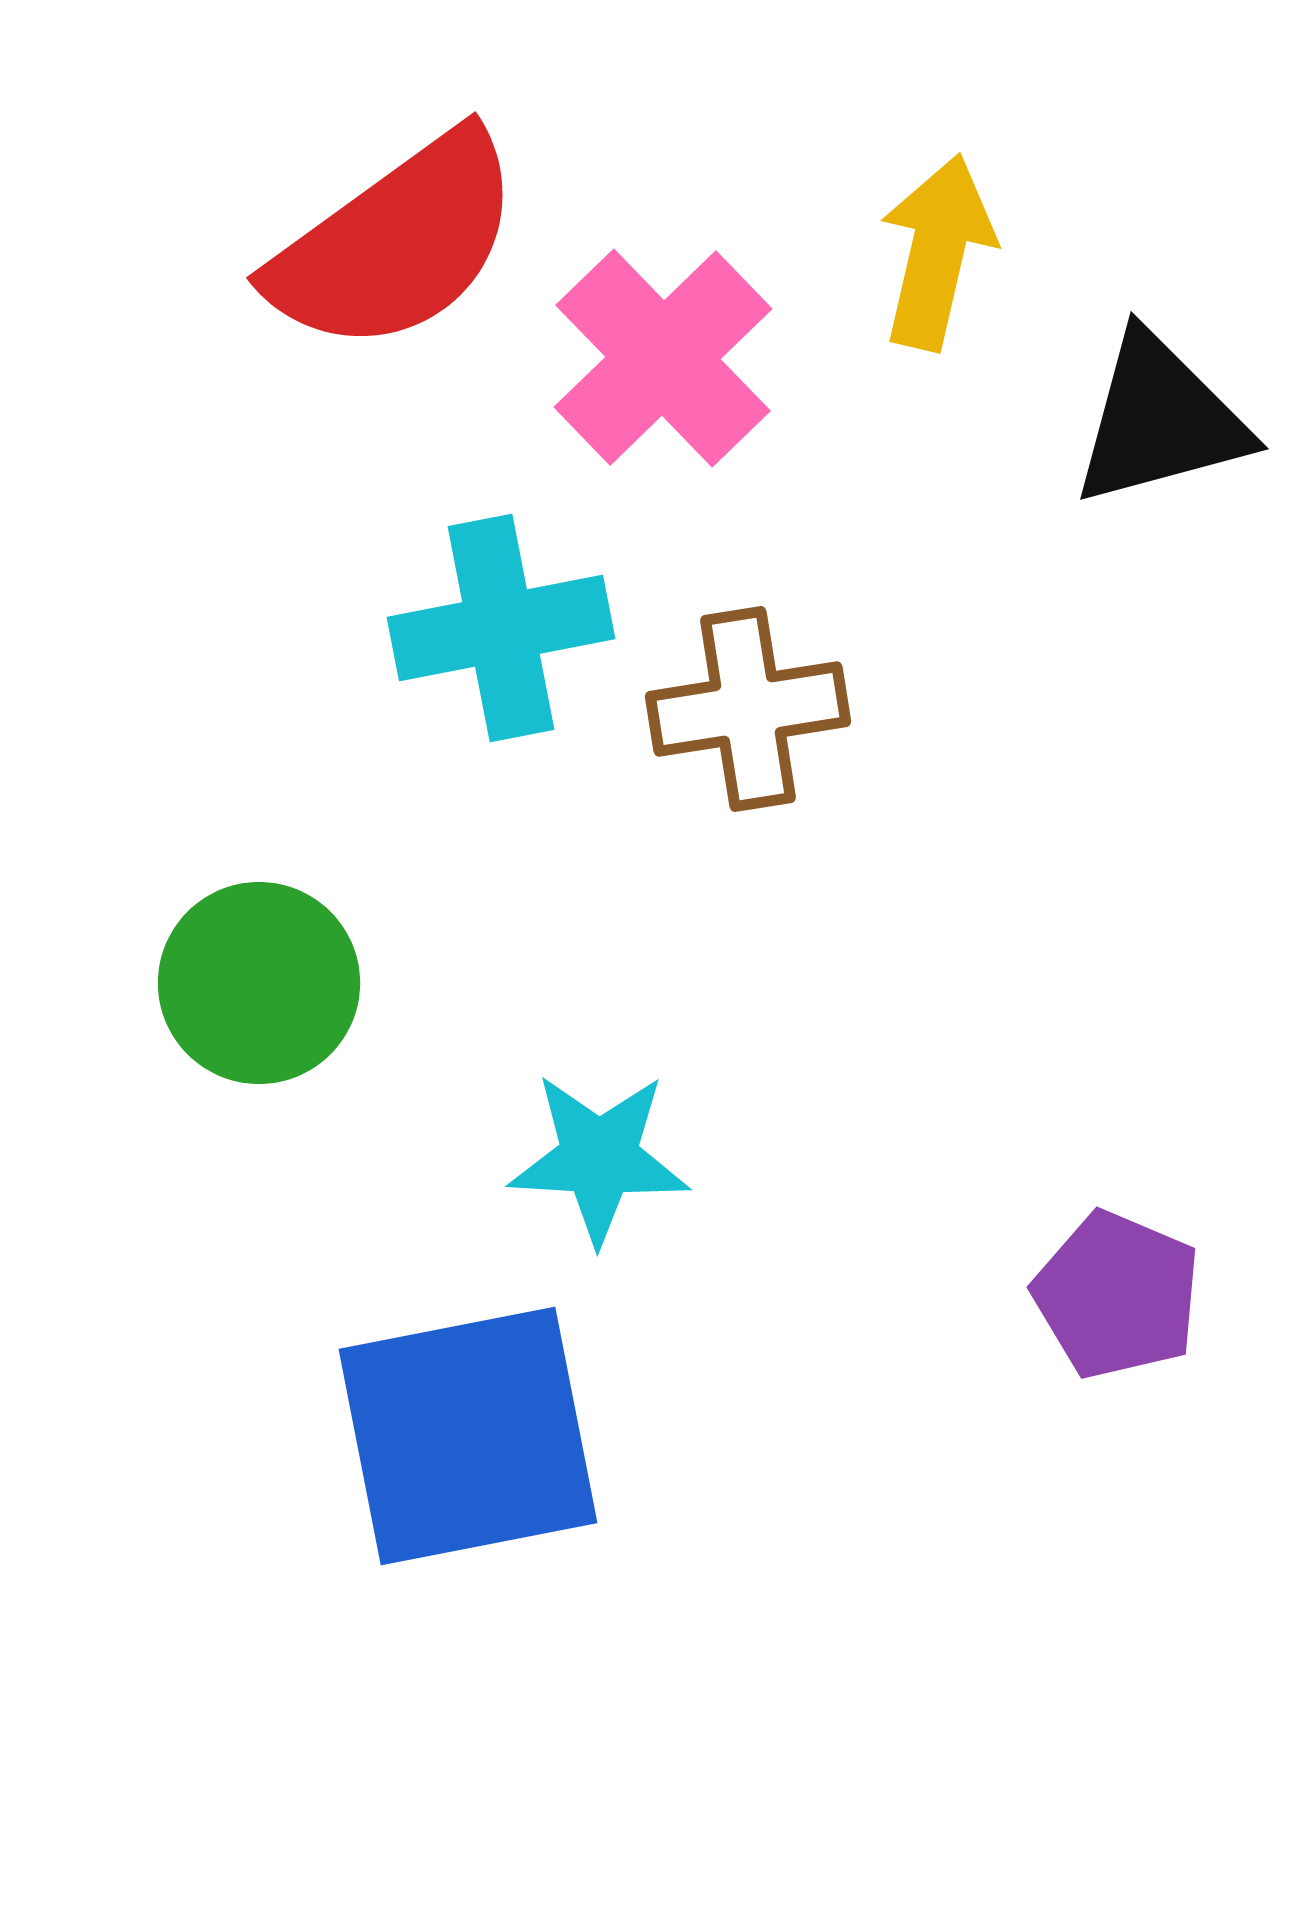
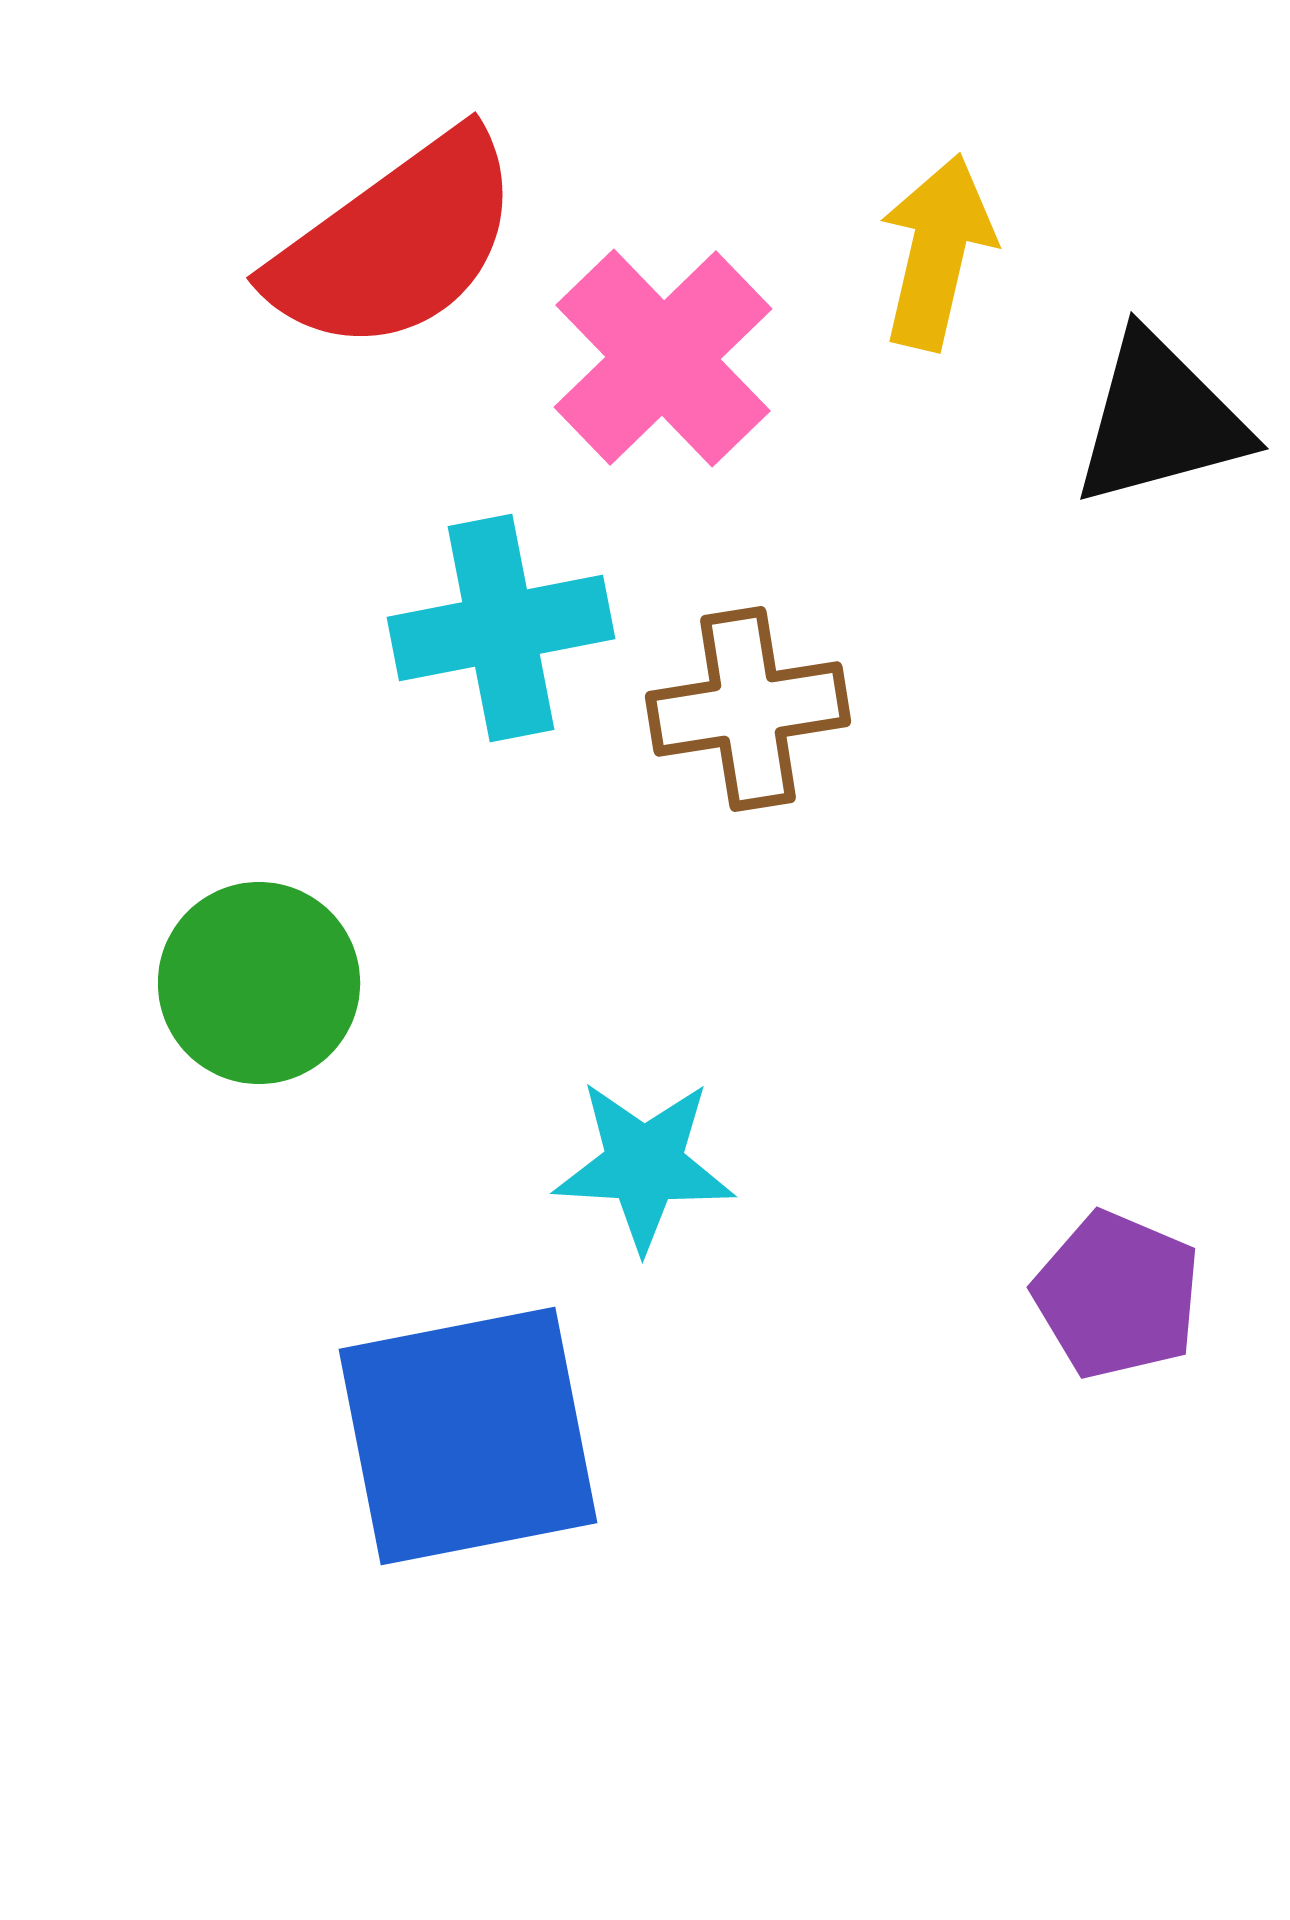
cyan star: moved 45 px right, 7 px down
